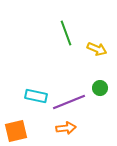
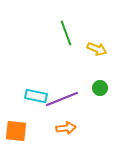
purple line: moved 7 px left, 3 px up
orange square: rotated 20 degrees clockwise
